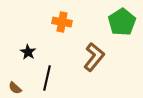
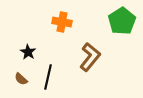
green pentagon: moved 1 px up
brown L-shape: moved 4 px left
black line: moved 1 px right, 1 px up
brown semicircle: moved 6 px right, 9 px up
